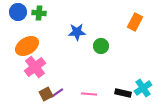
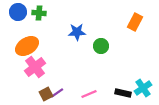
pink line: rotated 28 degrees counterclockwise
